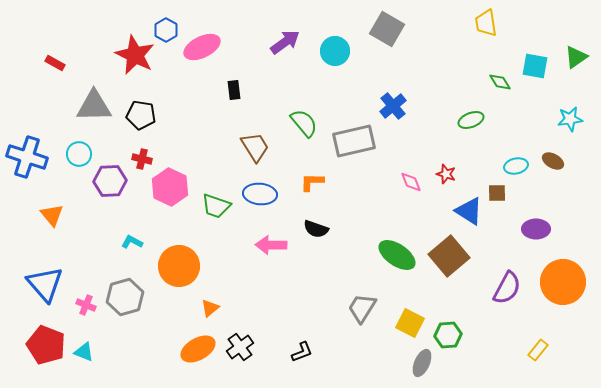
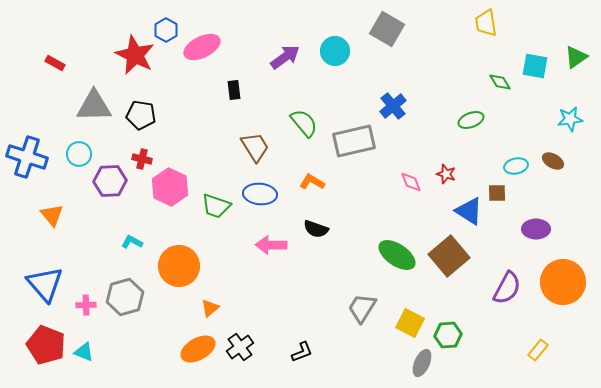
purple arrow at (285, 42): moved 15 px down
orange L-shape at (312, 182): rotated 30 degrees clockwise
pink cross at (86, 305): rotated 24 degrees counterclockwise
